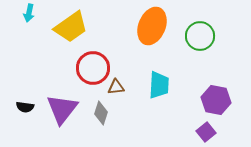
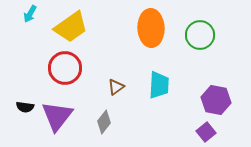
cyan arrow: moved 1 px right, 1 px down; rotated 18 degrees clockwise
orange ellipse: moved 1 px left, 2 px down; rotated 24 degrees counterclockwise
green circle: moved 1 px up
red circle: moved 28 px left
brown triangle: rotated 30 degrees counterclockwise
purple triangle: moved 5 px left, 7 px down
gray diamond: moved 3 px right, 9 px down; rotated 20 degrees clockwise
